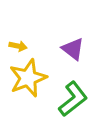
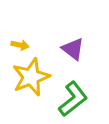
yellow arrow: moved 2 px right, 1 px up
yellow star: moved 3 px right, 1 px up
